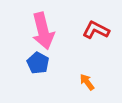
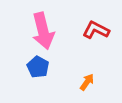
blue pentagon: moved 4 px down
orange arrow: rotated 72 degrees clockwise
